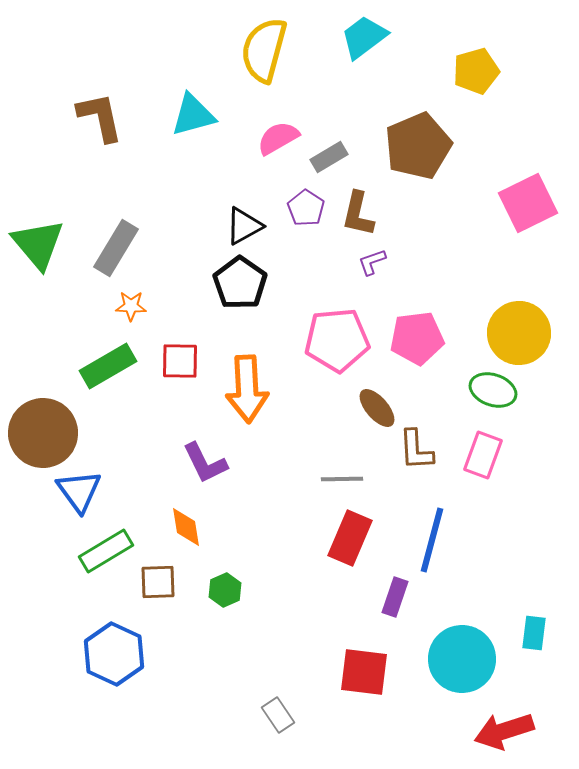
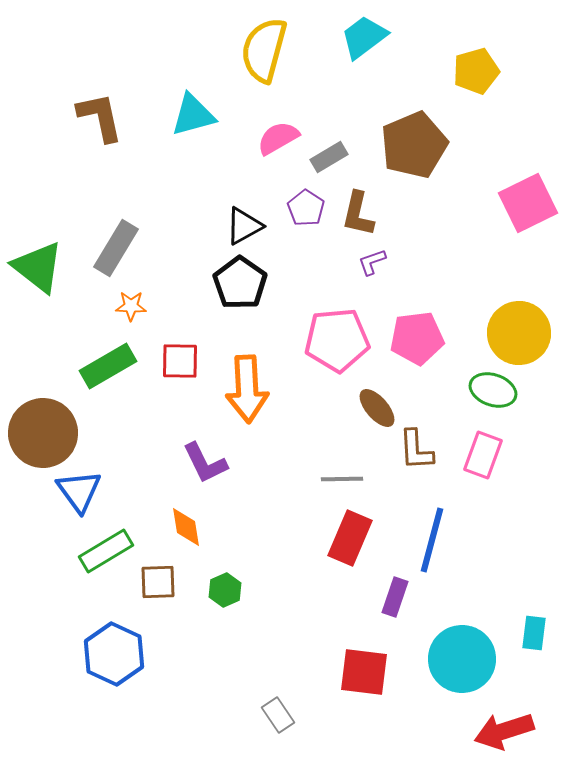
brown pentagon at (418, 146): moved 4 px left, 1 px up
green triangle at (38, 244): moved 23 px down; rotated 12 degrees counterclockwise
